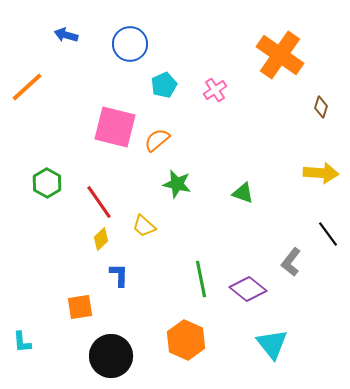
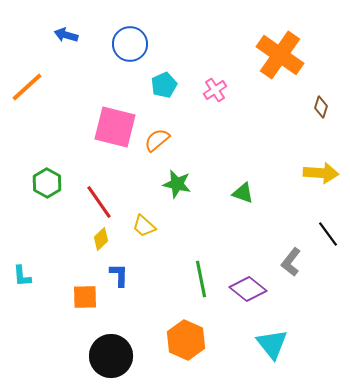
orange square: moved 5 px right, 10 px up; rotated 8 degrees clockwise
cyan L-shape: moved 66 px up
